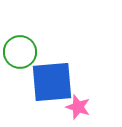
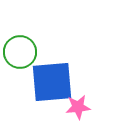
pink star: rotated 25 degrees counterclockwise
